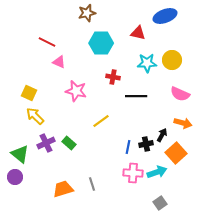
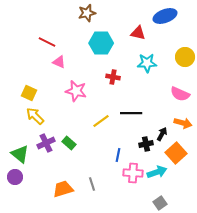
yellow circle: moved 13 px right, 3 px up
black line: moved 5 px left, 17 px down
black arrow: moved 1 px up
blue line: moved 10 px left, 8 px down
